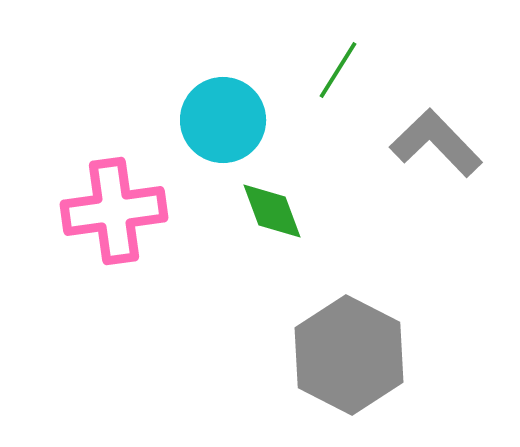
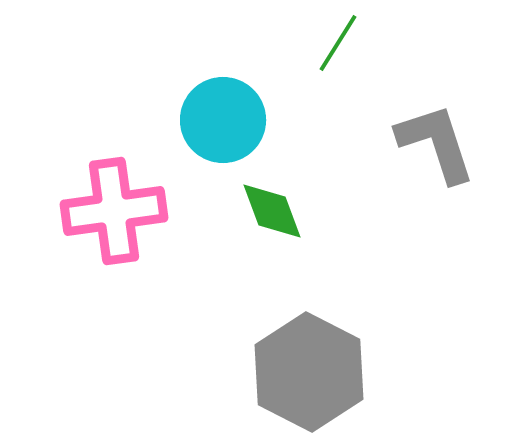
green line: moved 27 px up
gray L-shape: rotated 26 degrees clockwise
gray hexagon: moved 40 px left, 17 px down
